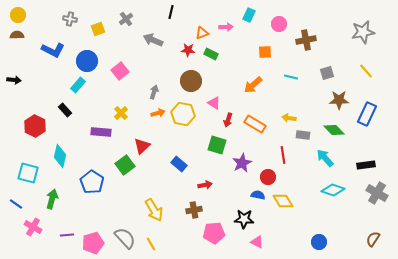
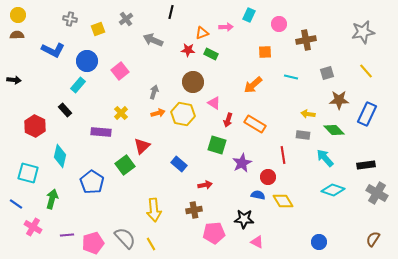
brown circle at (191, 81): moved 2 px right, 1 px down
yellow arrow at (289, 118): moved 19 px right, 4 px up
yellow arrow at (154, 210): rotated 25 degrees clockwise
